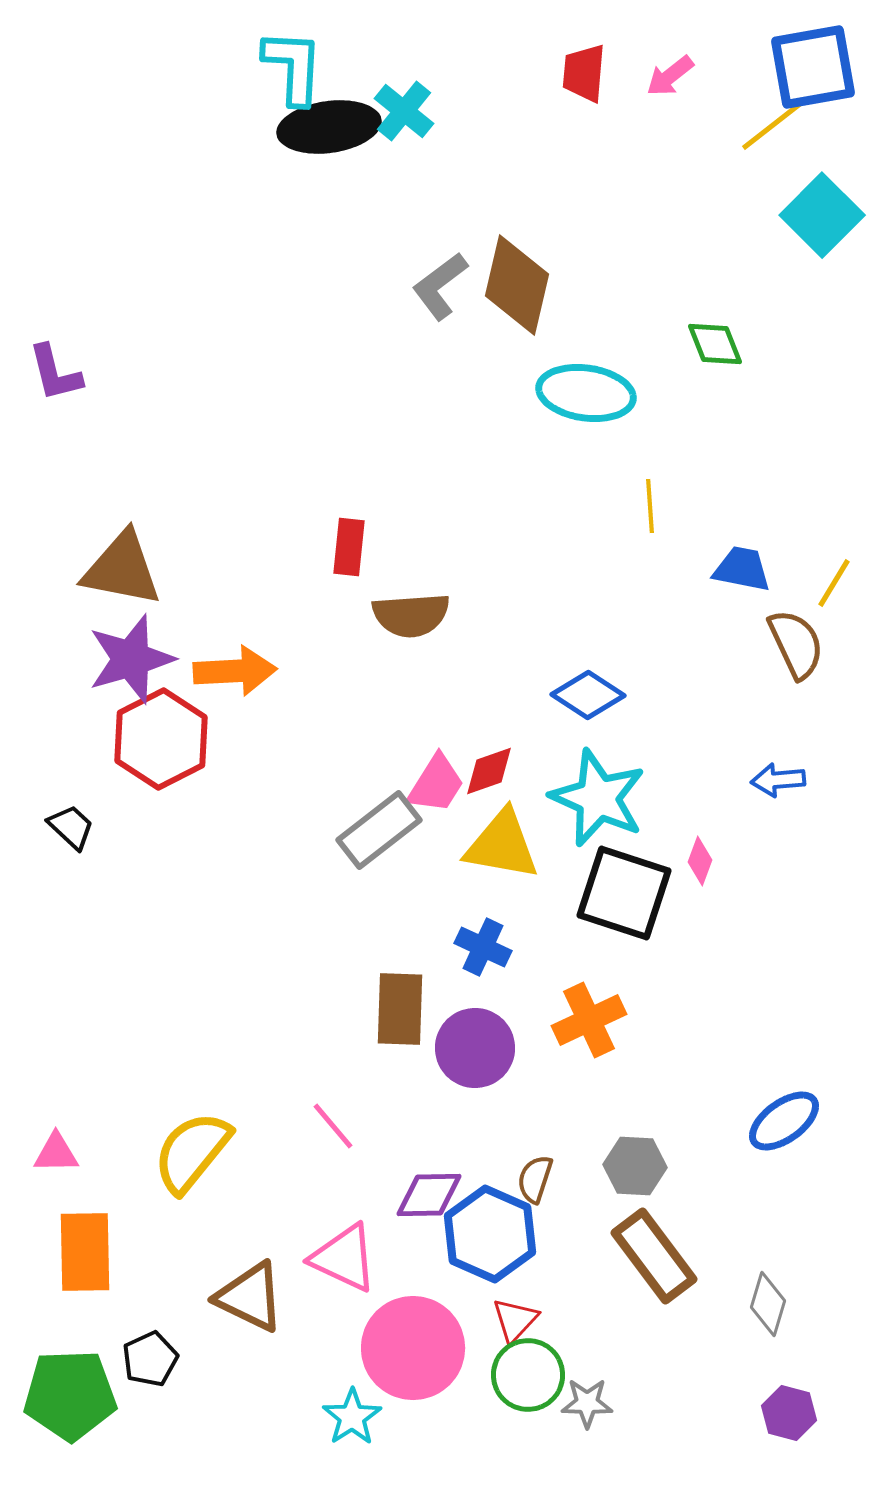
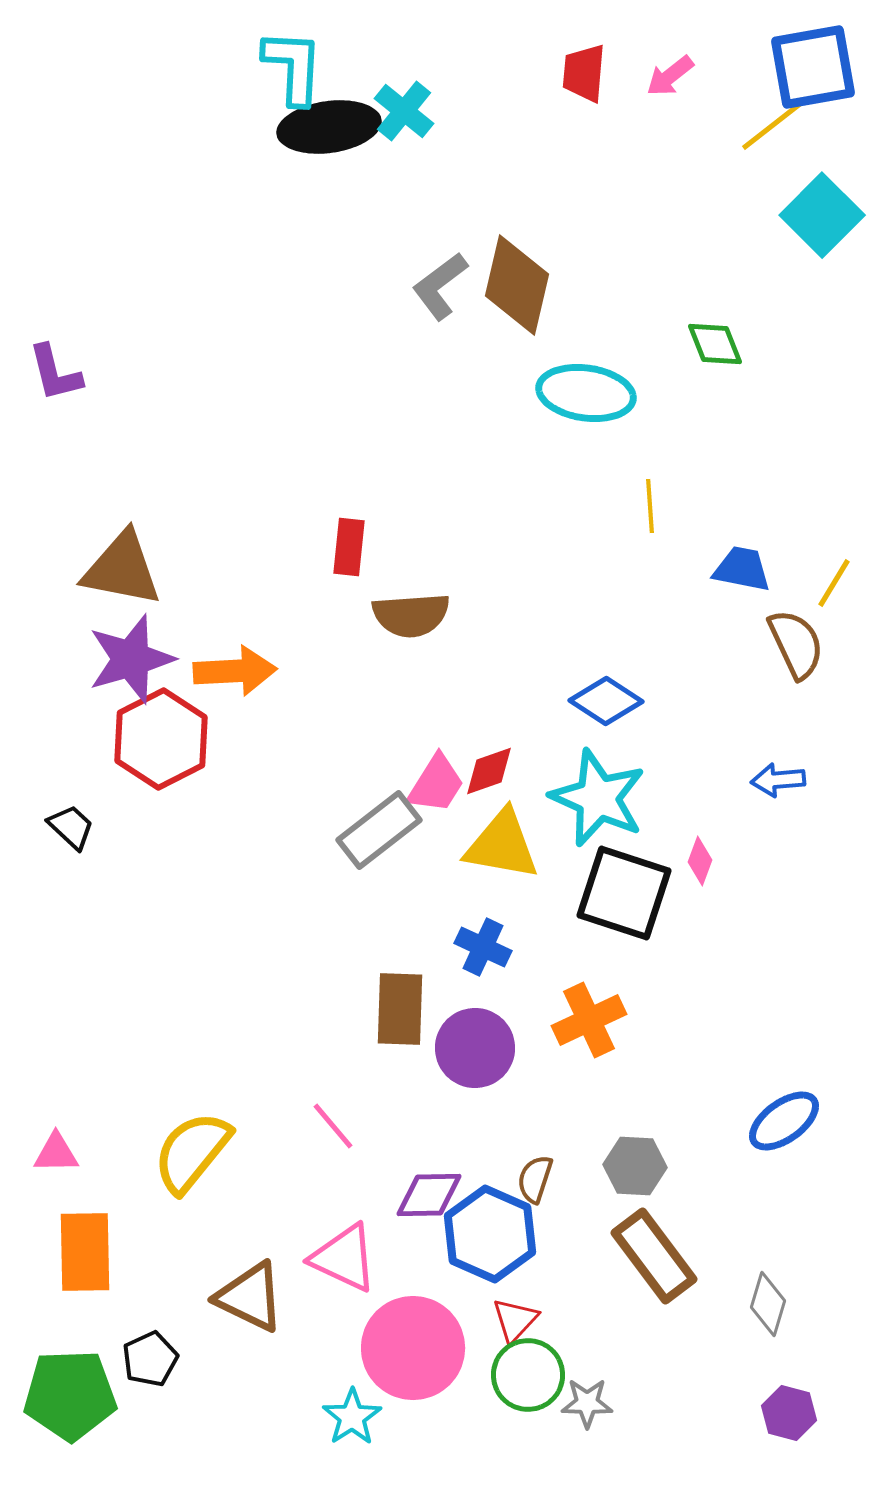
blue diamond at (588, 695): moved 18 px right, 6 px down
